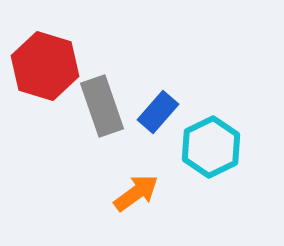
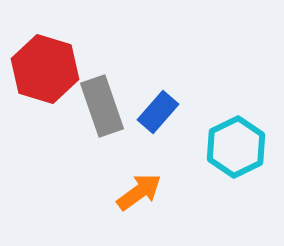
red hexagon: moved 3 px down
cyan hexagon: moved 25 px right
orange arrow: moved 3 px right, 1 px up
